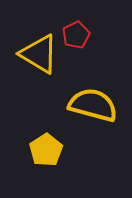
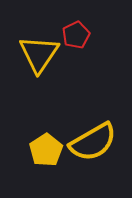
yellow triangle: rotated 33 degrees clockwise
yellow semicircle: moved 37 px down; rotated 135 degrees clockwise
